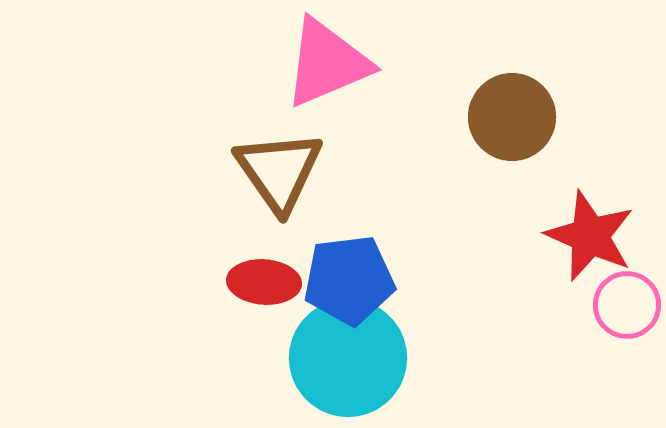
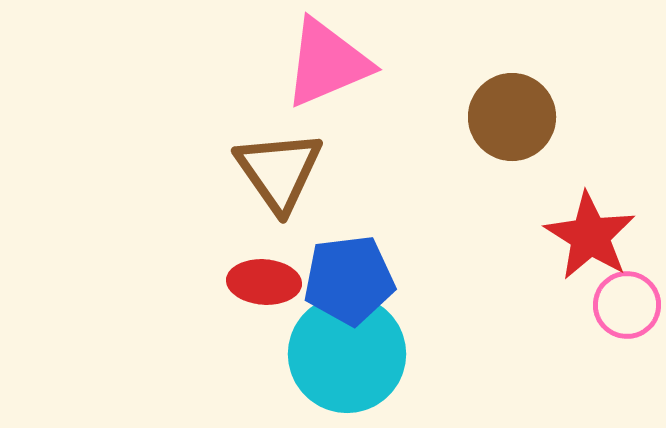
red star: rotated 8 degrees clockwise
cyan circle: moved 1 px left, 4 px up
